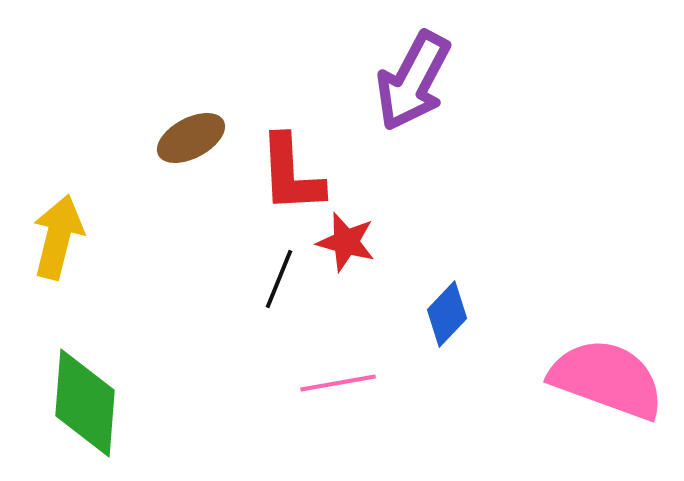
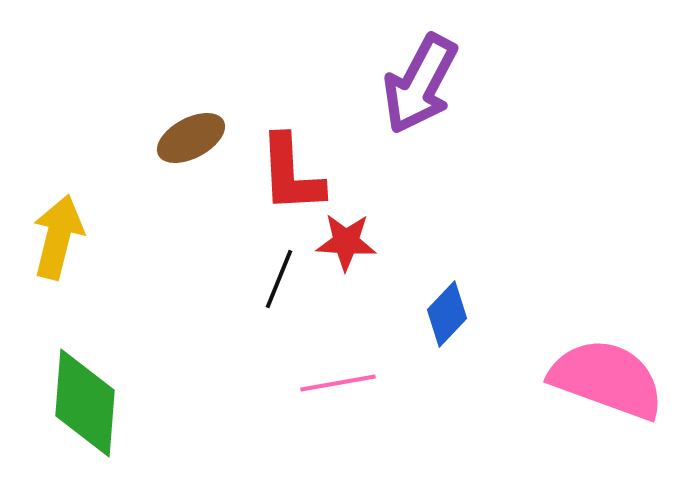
purple arrow: moved 7 px right, 3 px down
red star: rotated 12 degrees counterclockwise
